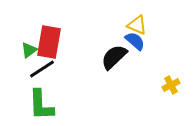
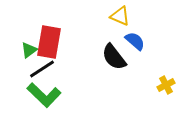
yellow triangle: moved 17 px left, 9 px up
black semicircle: rotated 84 degrees counterclockwise
yellow cross: moved 5 px left
green L-shape: moved 3 px right, 10 px up; rotated 44 degrees counterclockwise
